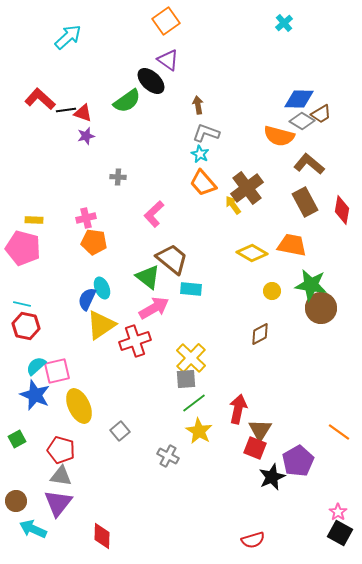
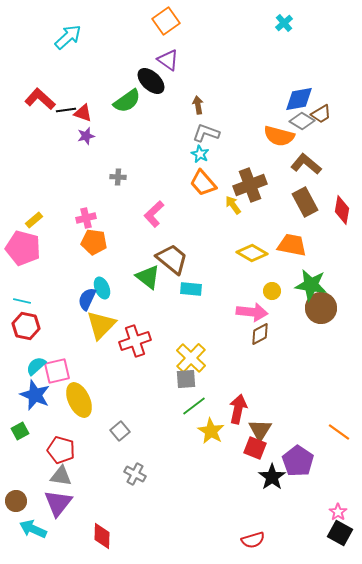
blue diamond at (299, 99): rotated 12 degrees counterclockwise
brown L-shape at (309, 164): moved 3 px left
brown cross at (247, 188): moved 3 px right, 3 px up; rotated 16 degrees clockwise
yellow rectangle at (34, 220): rotated 42 degrees counterclockwise
cyan line at (22, 304): moved 3 px up
pink arrow at (154, 308): moved 98 px right, 4 px down; rotated 36 degrees clockwise
yellow triangle at (101, 325): rotated 12 degrees counterclockwise
green line at (194, 403): moved 3 px down
yellow ellipse at (79, 406): moved 6 px up
yellow star at (199, 431): moved 12 px right
green square at (17, 439): moved 3 px right, 8 px up
gray cross at (168, 456): moved 33 px left, 18 px down
purple pentagon at (298, 461): rotated 8 degrees counterclockwise
black star at (272, 477): rotated 12 degrees counterclockwise
